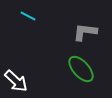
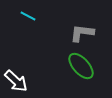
gray L-shape: moved 3 px left, 1 px down
green ellipse: moved 3 px up
